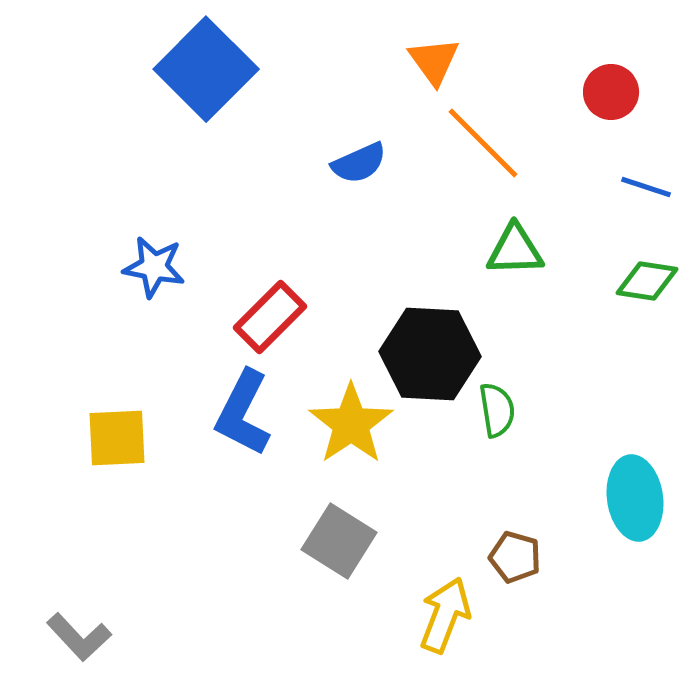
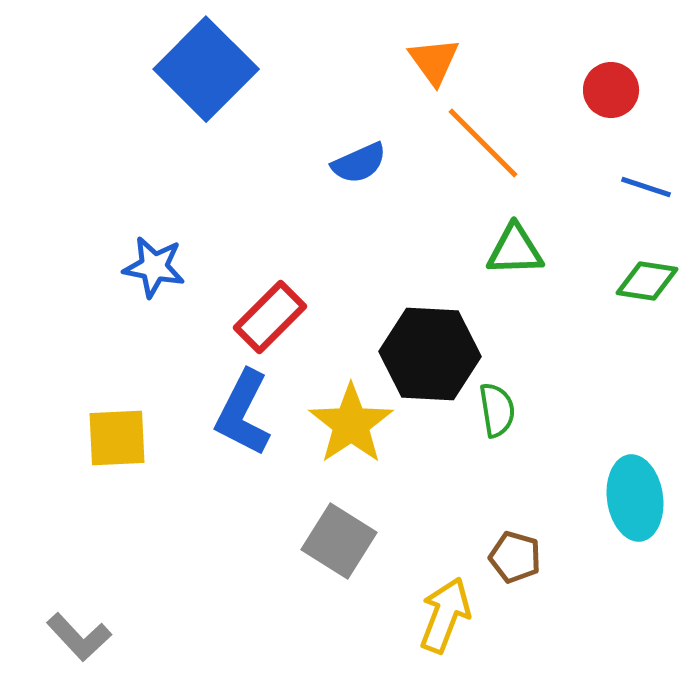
red circle: moved 2 px up
